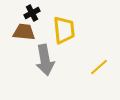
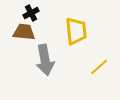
black cross: moved 1 px left
yellow trapezoid: moved 12 px right, 1 px down
